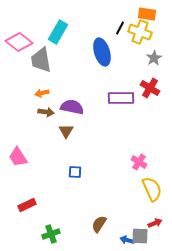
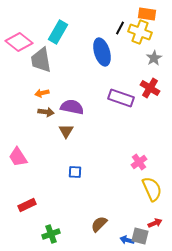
purple rectangle: rotated 20 degrees clockwise
pink cross: rotated 21 degrees clockwise
brown semicircle: rotated 12 degrees clockwise
gray square: rotated 12 degrees clockwise
